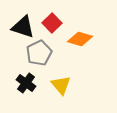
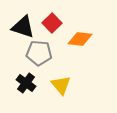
orange diamond: rotated 10 degrees counterclockwise
gray pentagon: rotated 30 degrees clockwise
